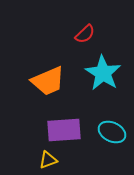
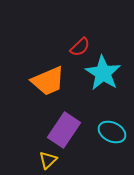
red semicircle: moved 5 px left, 13 px down
purple rectangle: rotated 52 degrees counterclockwise
yellow triangle: rotated 24 degrees counterclockwise
